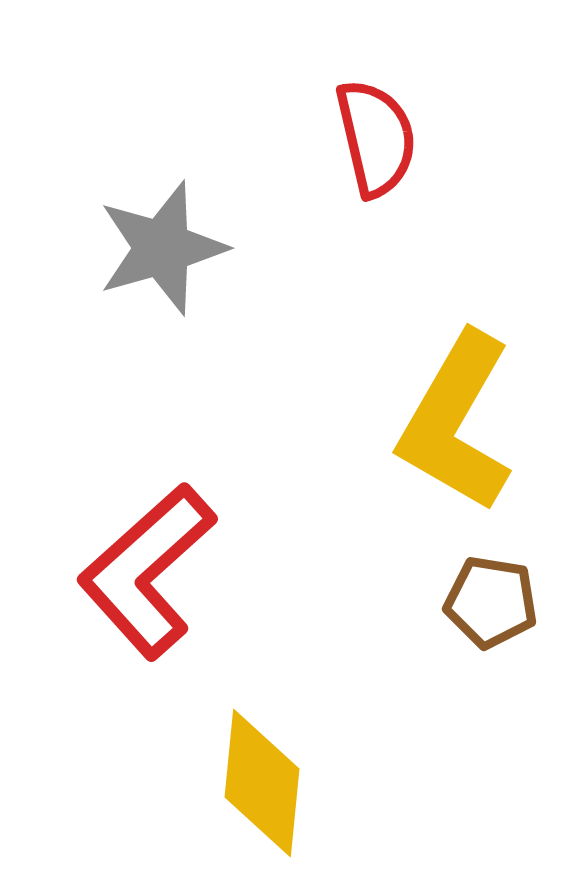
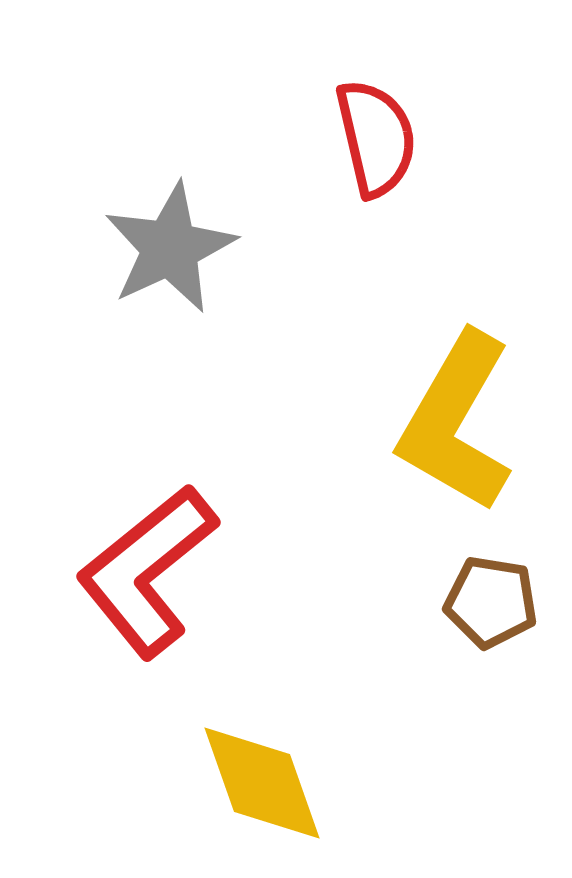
gray star: moved 8 px right; rotated 9 degrees counterclockwise
red L-shape: rotated 3 degrees clockwise
yellow diamond: rotated 25 degrees counterclockwise
